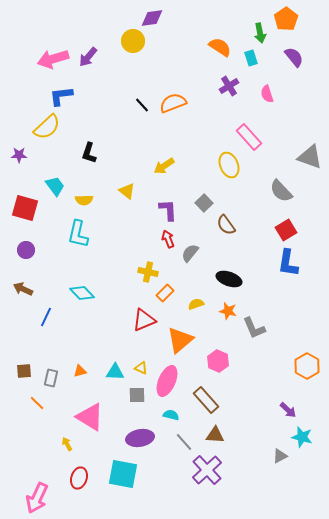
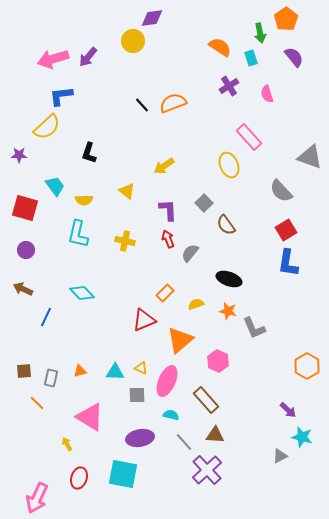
yellow cross at (148, 272): moved 23 px left, 31 px up
